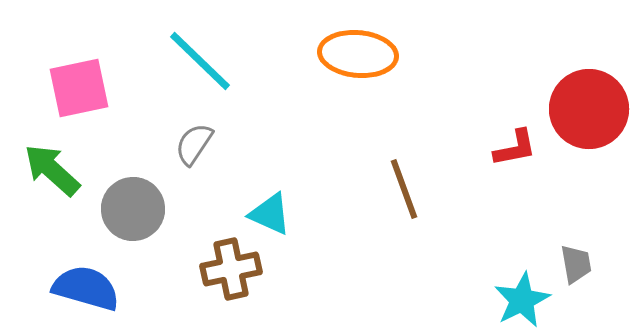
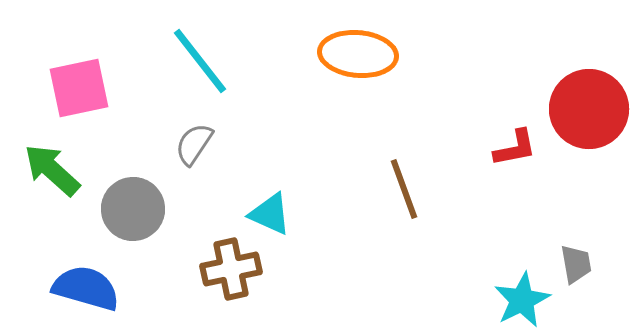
cyan line: rotated 8 degrees clockwise
